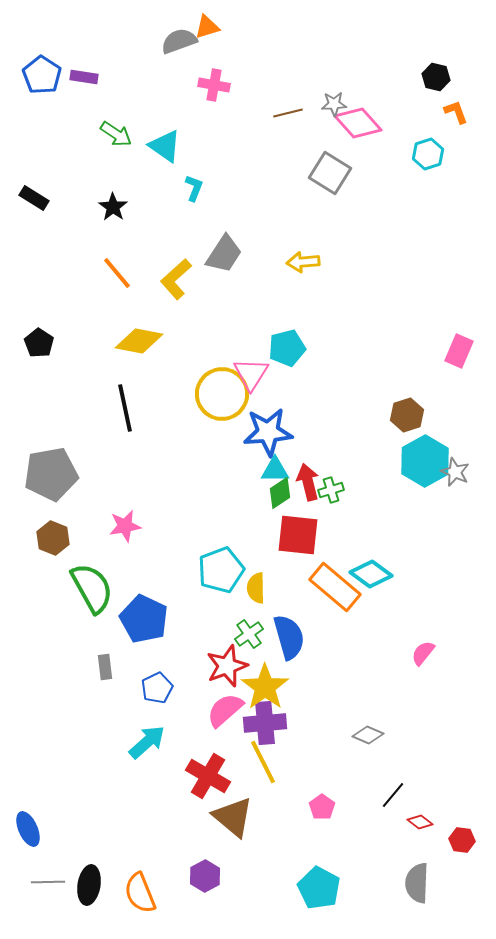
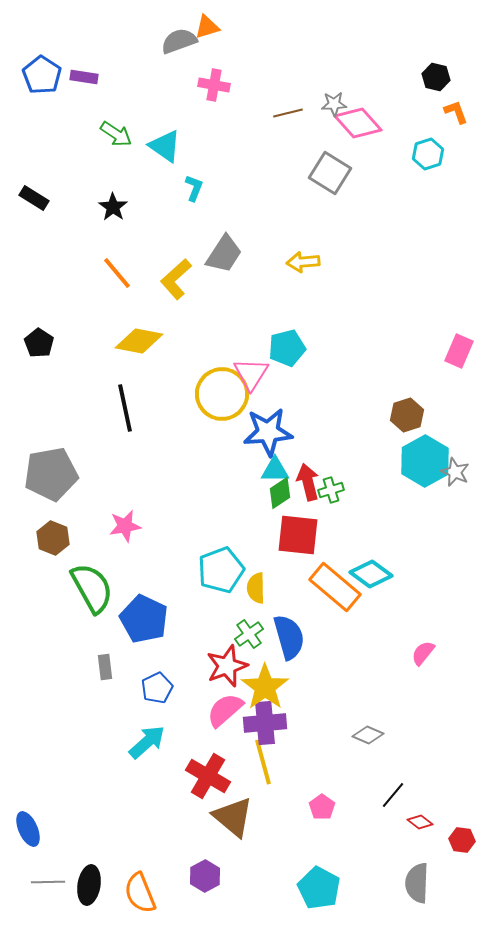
yellow line at (263, 762): rotated 12 degrees clockwise
